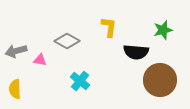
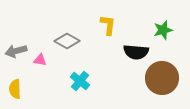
yellow L-shape: moved 1 px left, 2 px up
brown circle: moved 2 px right, 2 px up
